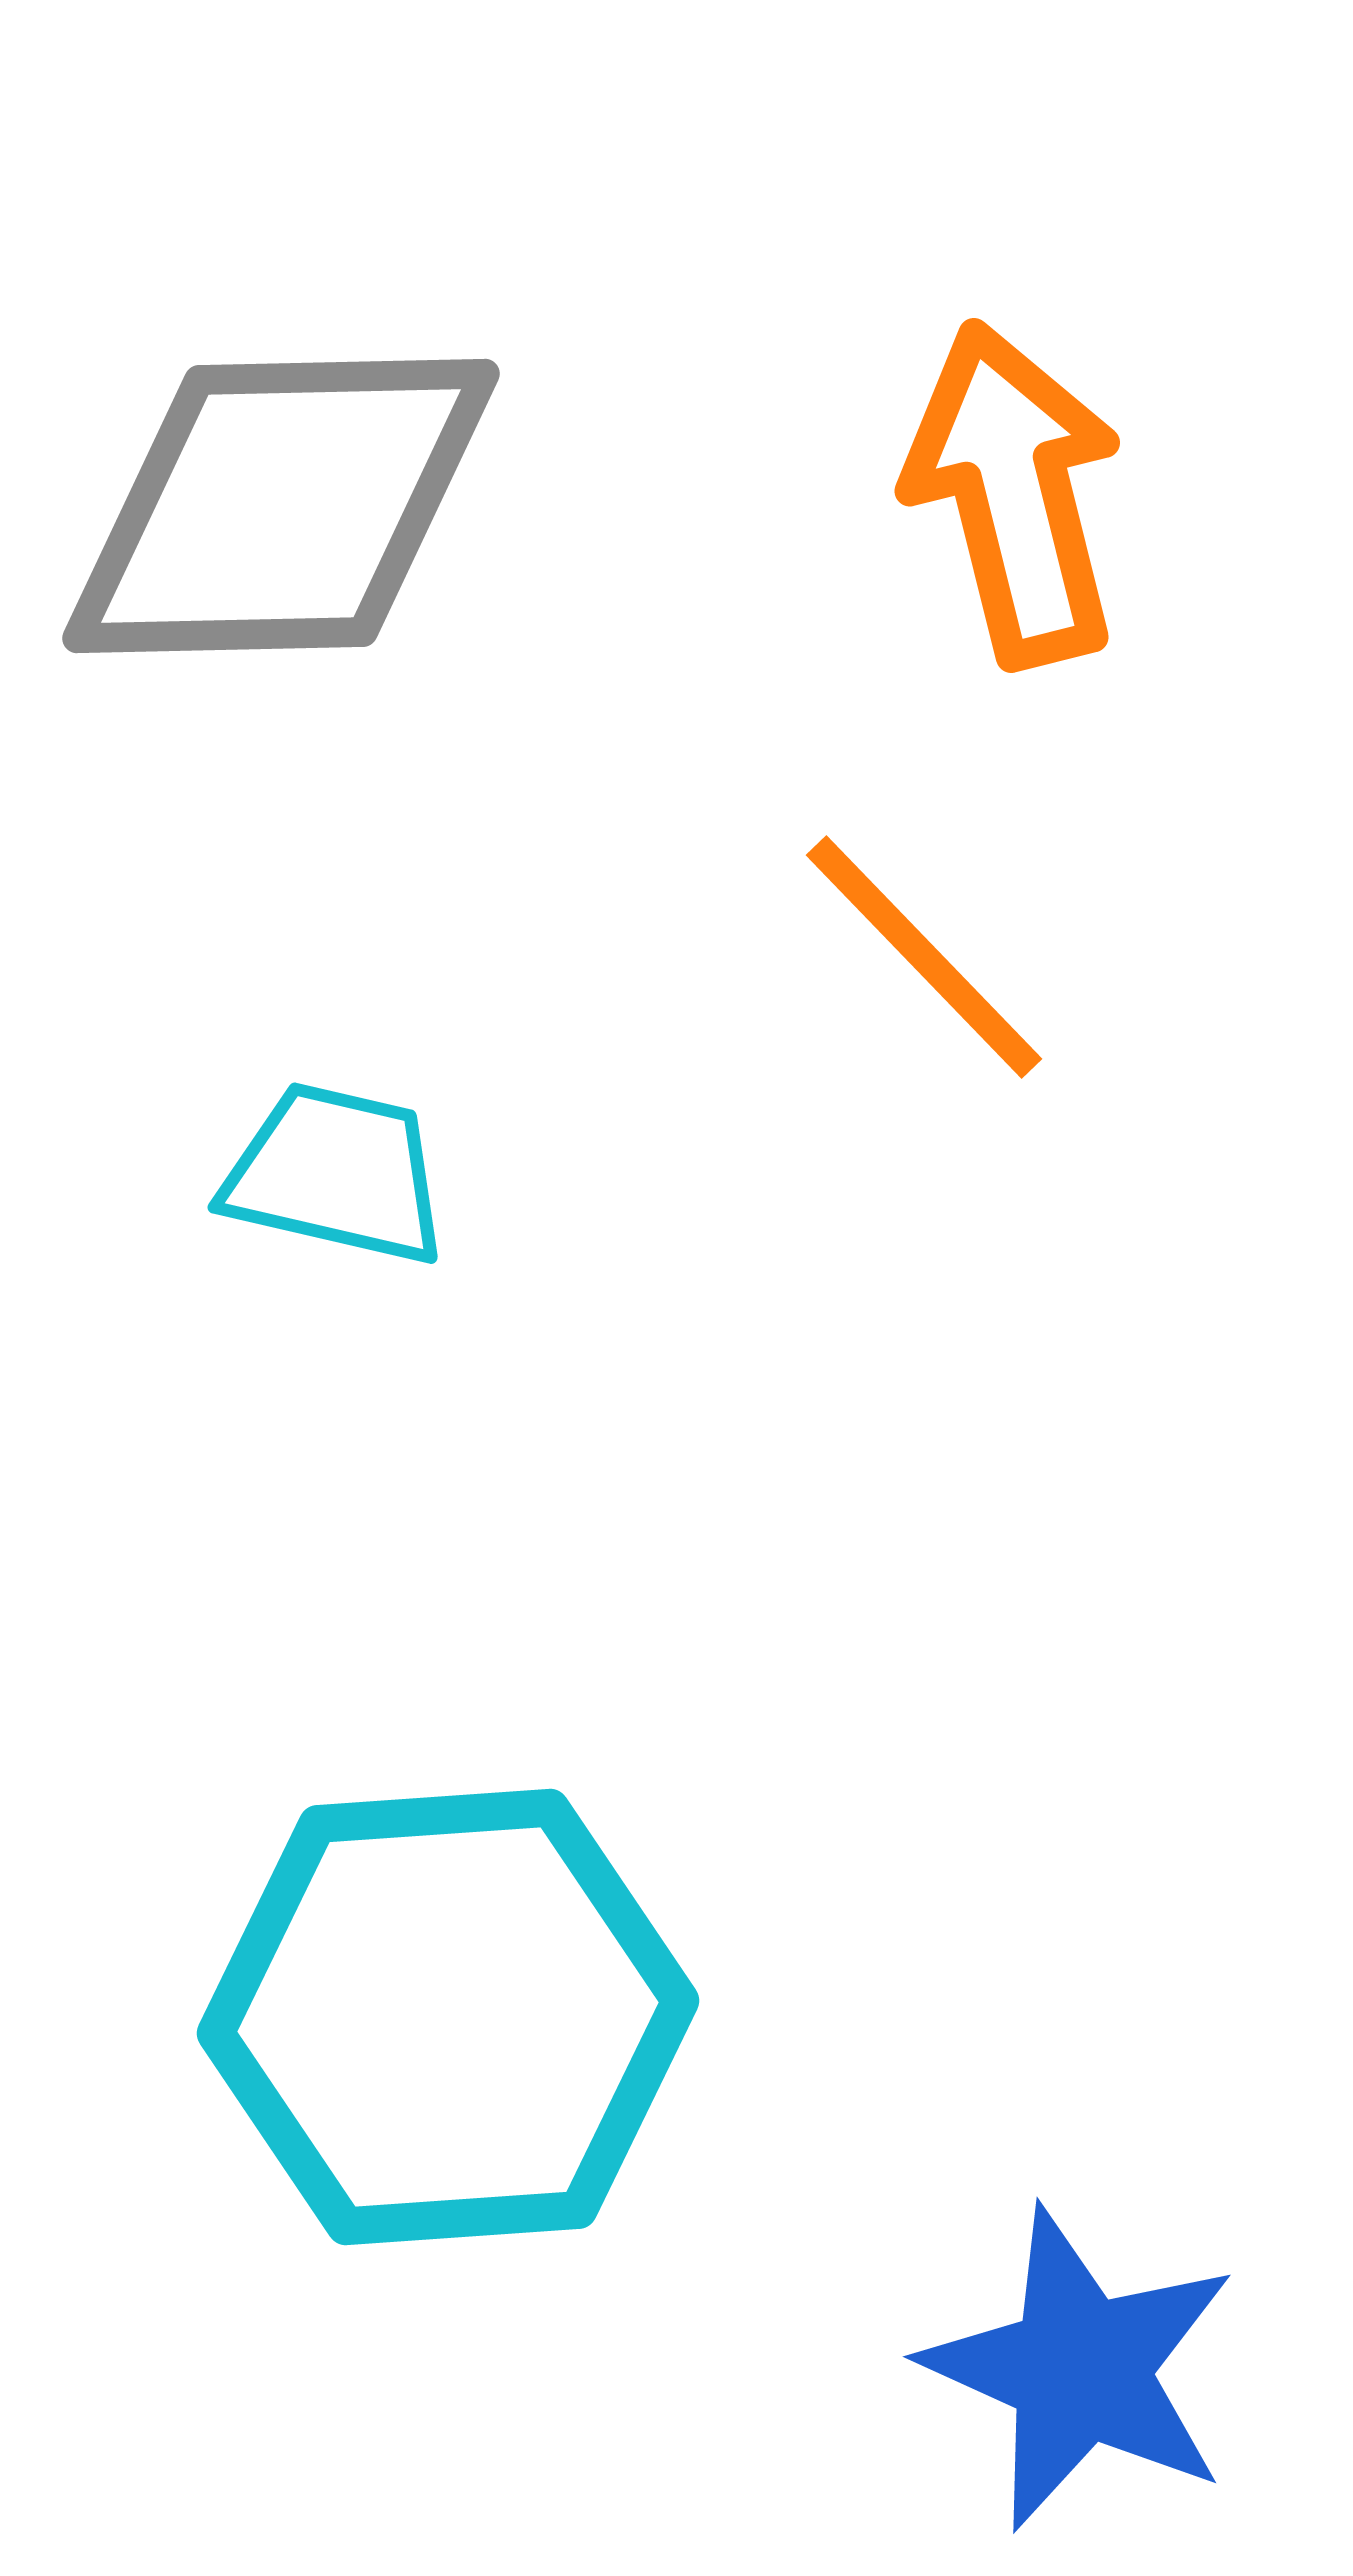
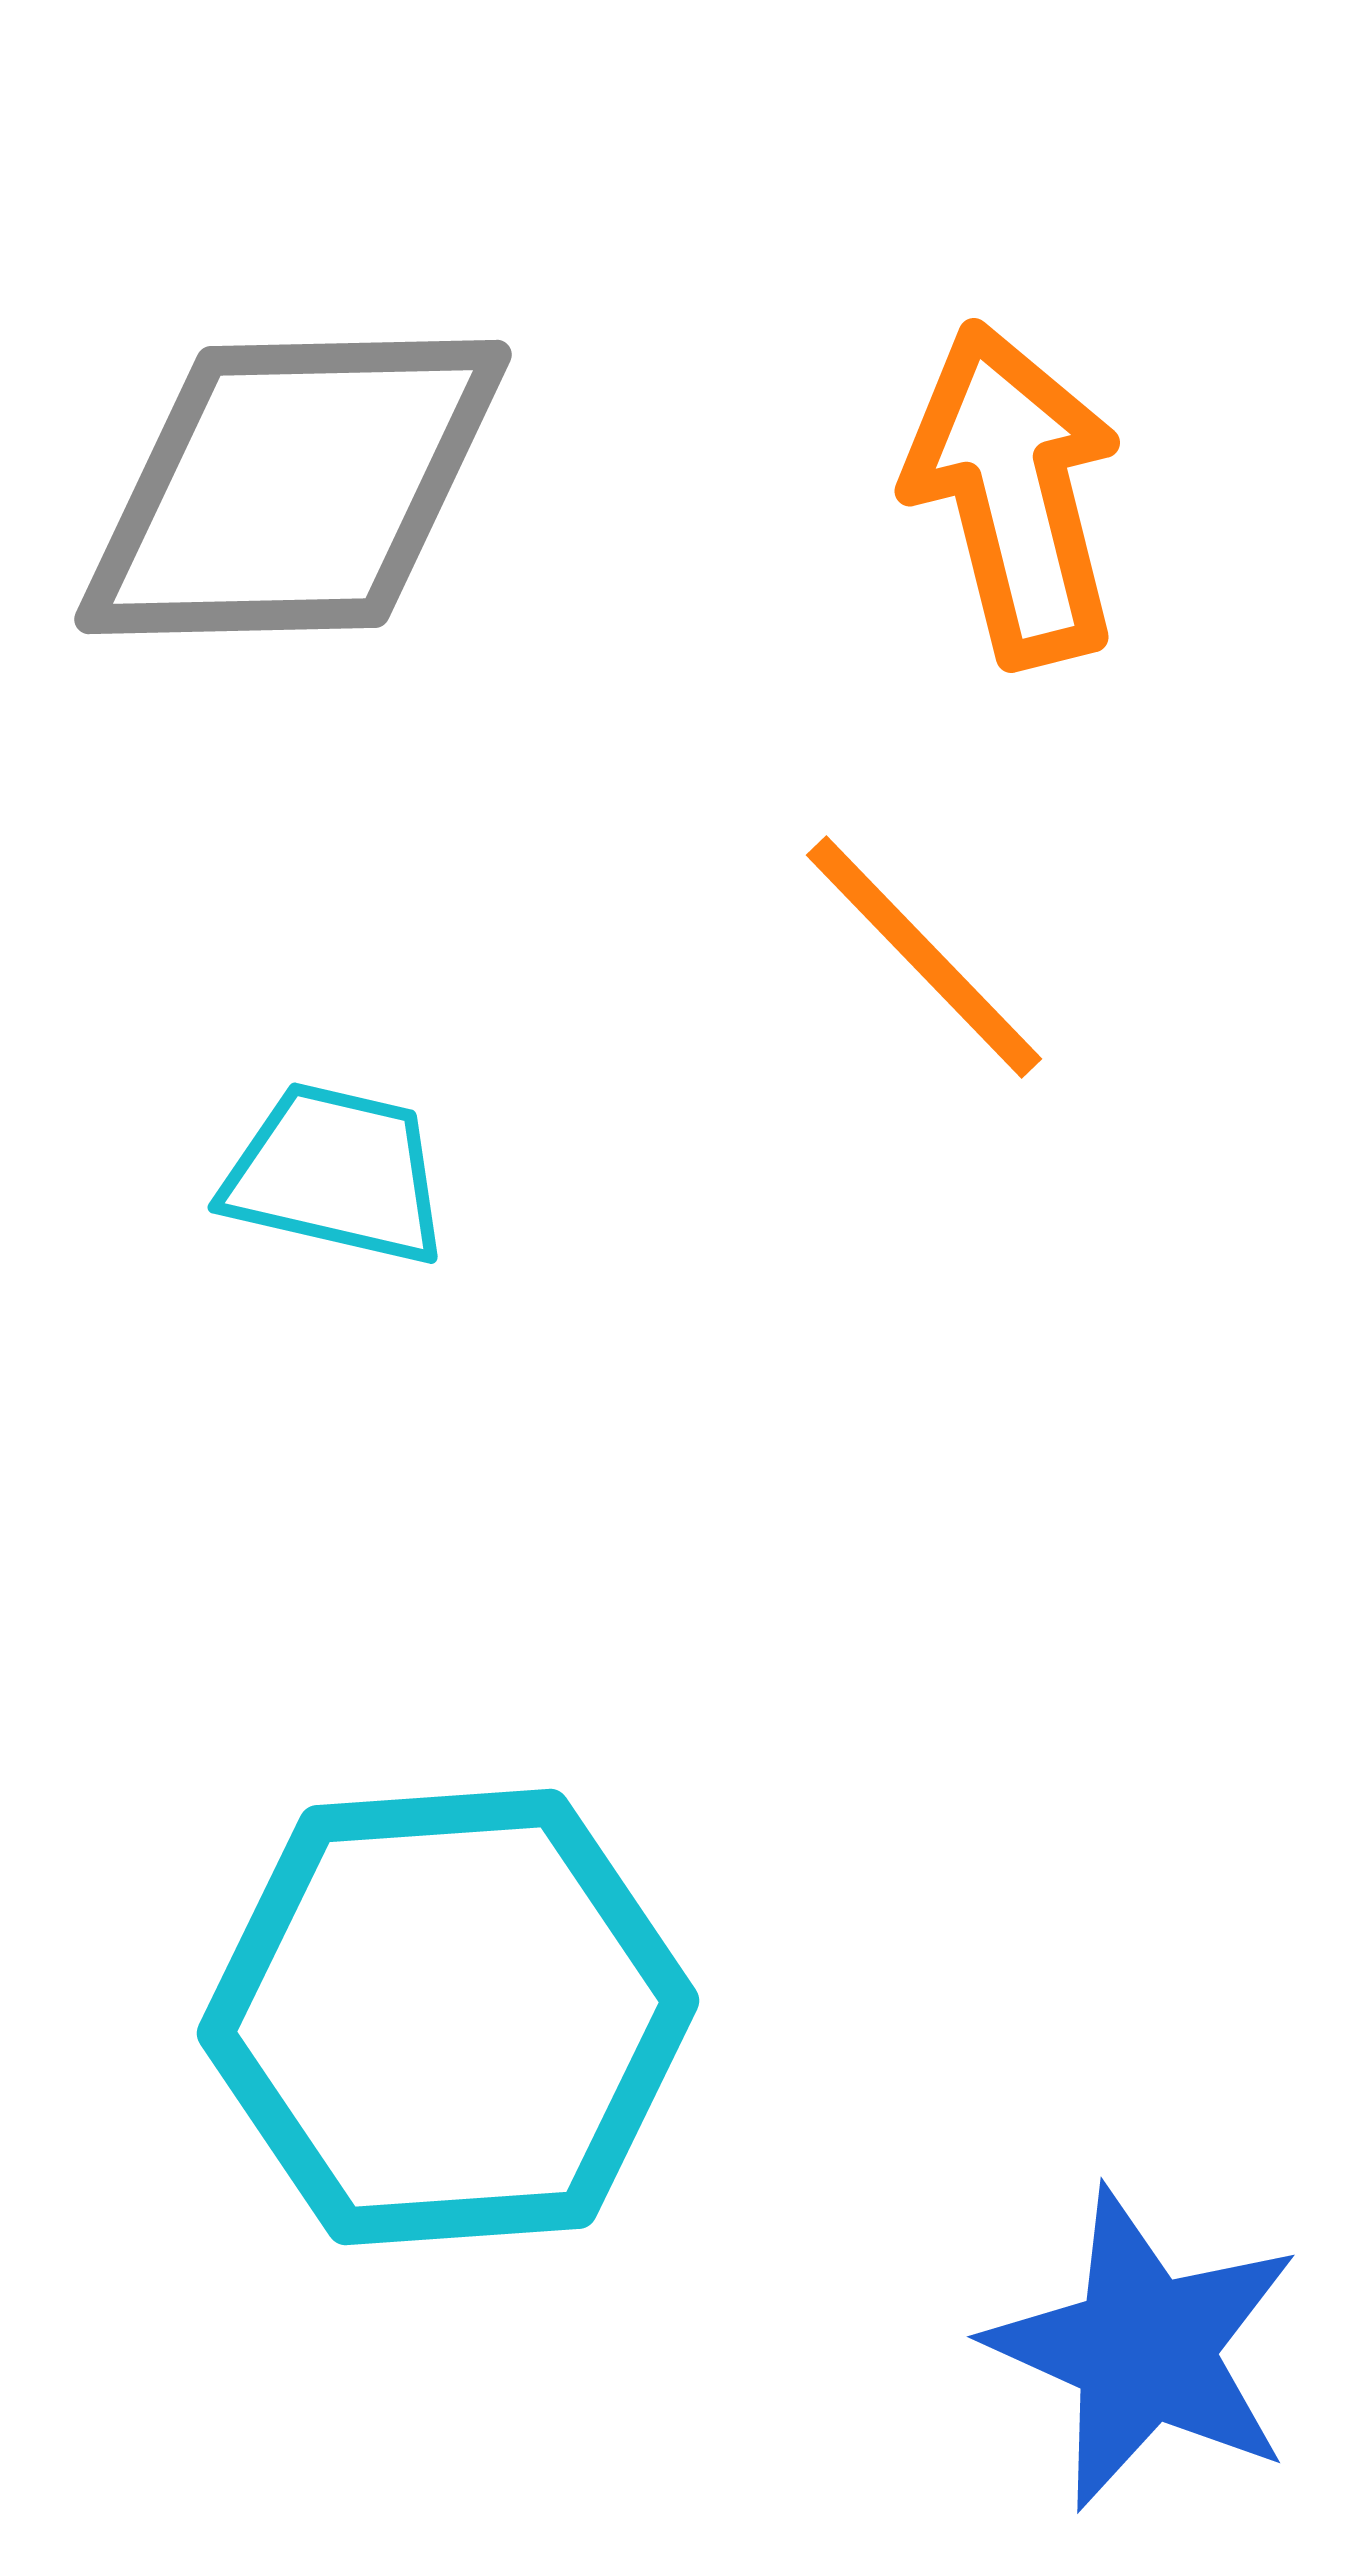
gray diamond: moved 12 px right, 19 px up
blue star: moved 64 px right, 20 px up
